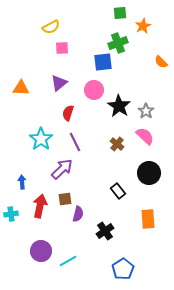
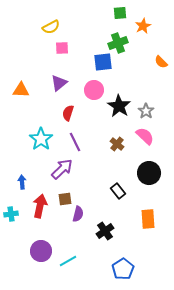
orange triangle: moved 2 px down
